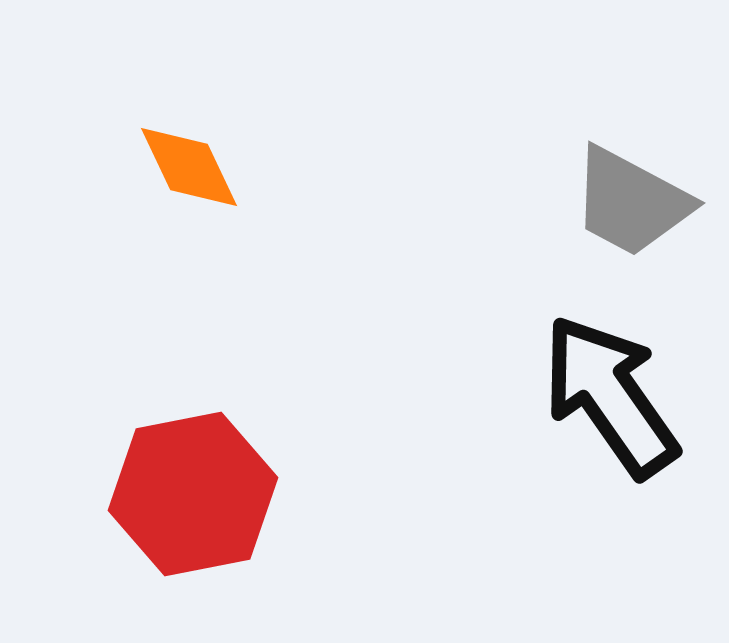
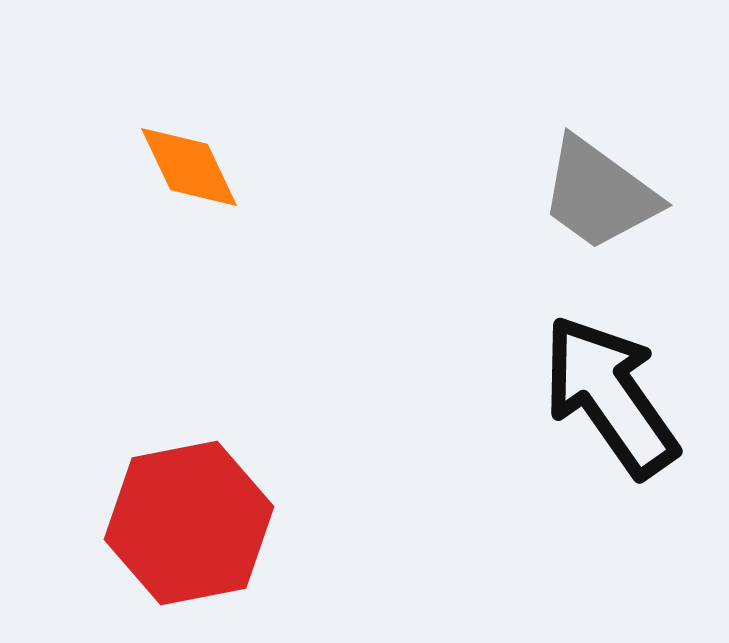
gray trapezoid: moved 32 px left, 8 px up; rotated 8 degrees clockwise
red hexagon: moved 4 px left, 29 px down
